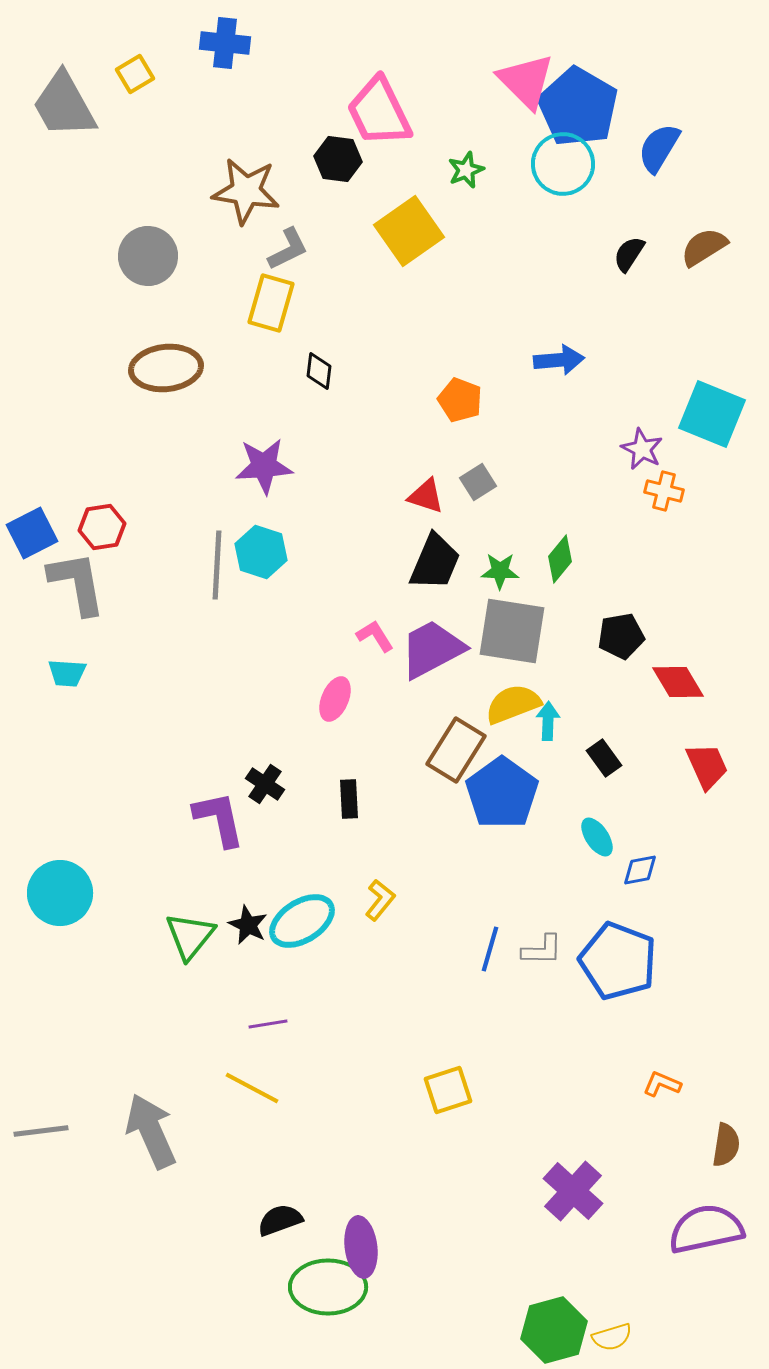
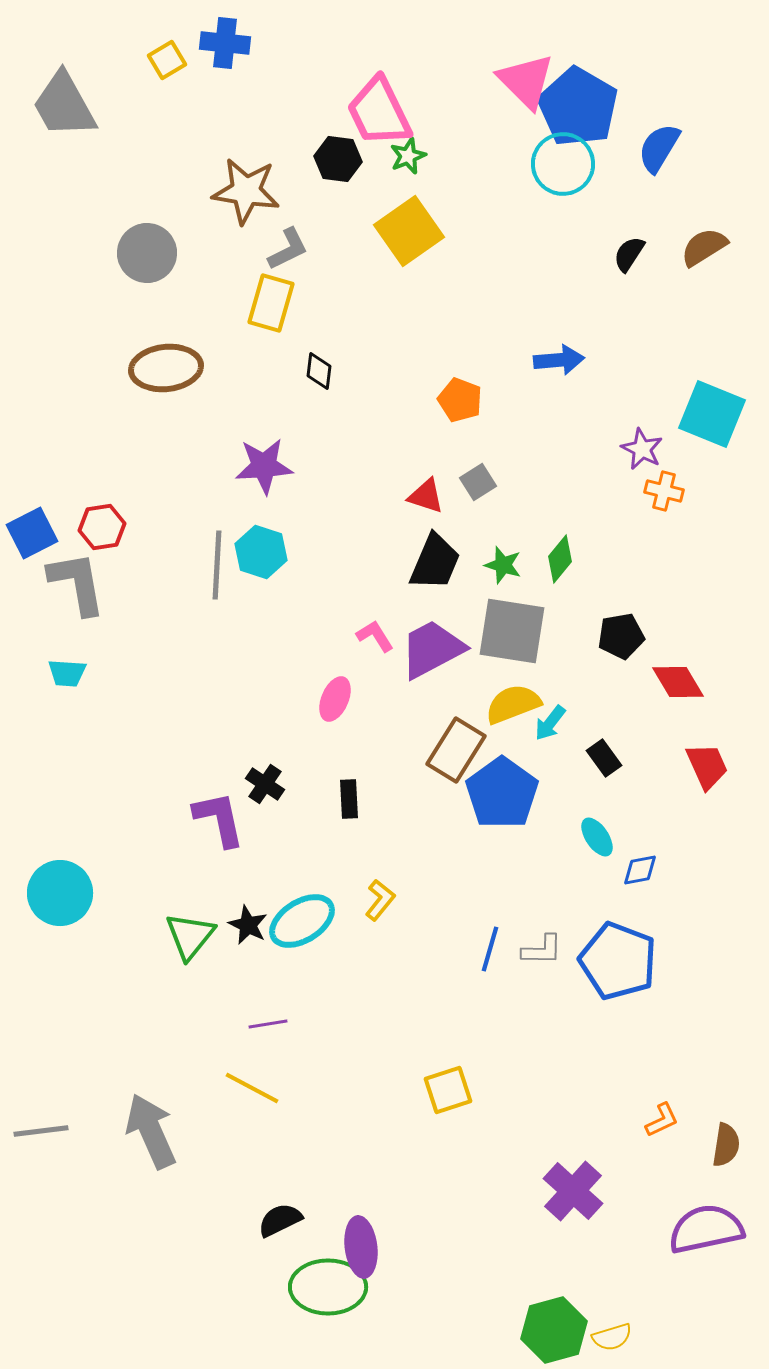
yellow square at (135, 74): moved 32 px right, 14 px up
green star at (466, 170): moved 58 px left, 14 px up
gray circle at (148, 256): moved 1 px left, 3 px up
green star at (500, 571): moved 3 px right, 6 px up; rotated 15 degrees clockwise
cyan arrow at (548, 721): moved 2 px right, 2 px down; rotated 144 degrees counterclockwise
orange L-shape at (662, 1084): moved 36 px down; rotated 132 degrees clockwise
black semicircle at (280, 1220): rotated 6 degrees counterclockwise
